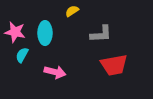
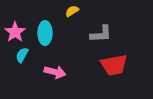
pink star: rotated 25 degrees clockwise
